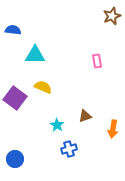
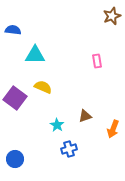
orange arrow: rotated 12 degrees clockwise
